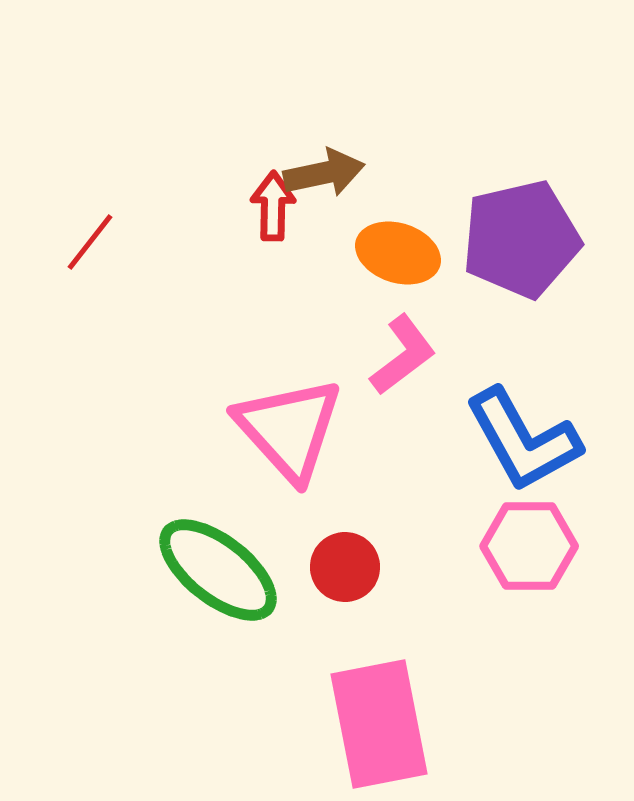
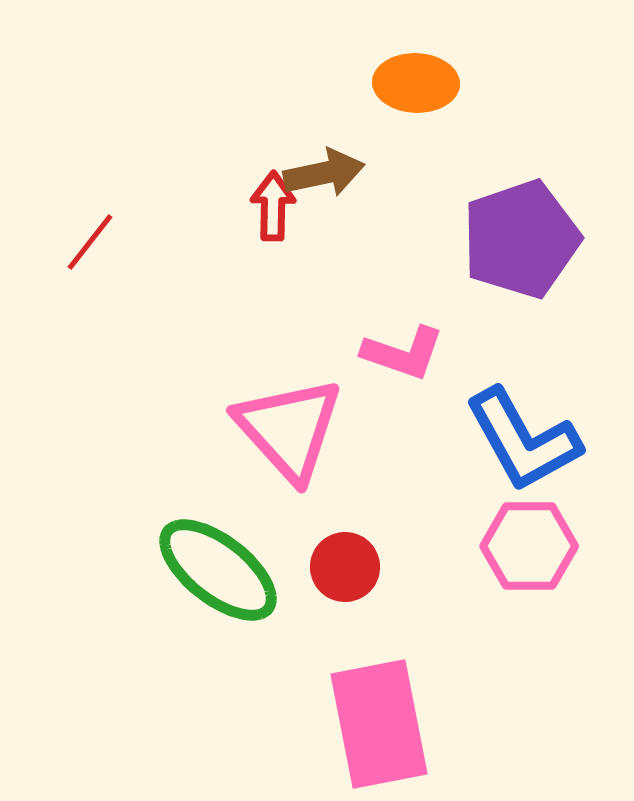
purple pentagon: rotated 6 degrees counterclockwise
orange ellipse: moved 18 px right, 170 px up; rotated 16 degrees counterclockwise
pink L-shape: moved 2 px up; rotated 56 degrees clockwise
